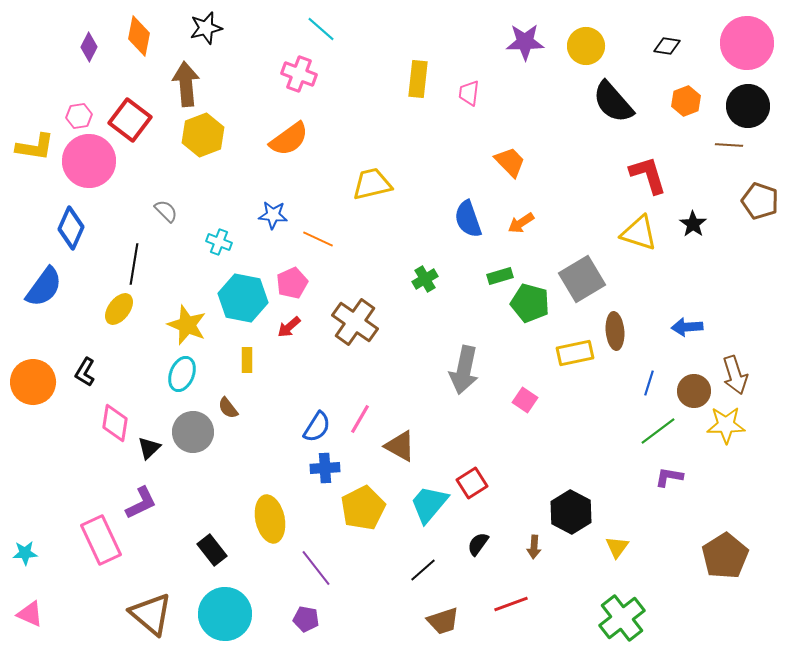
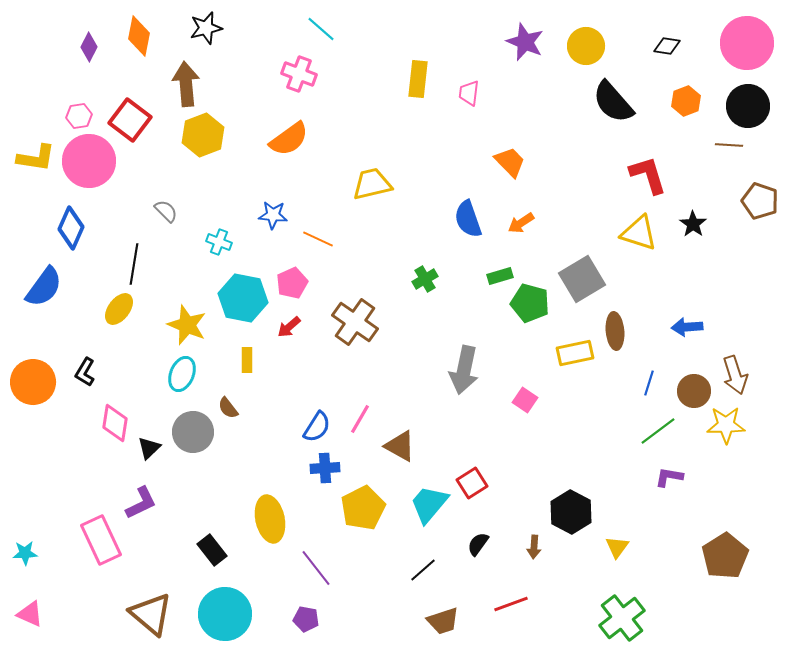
purple star at (525, 42): rotated 24 degrees clockwise
yellow L-shape at (35, 147): moved 1 px right, 11 px down
